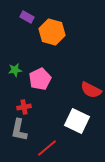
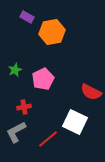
orange hexagon: rotated 25 degrees counterclockwise
green star: rotated 16 degrees counterclockwise
pink pentagon: moved 3 px right
red semicircle: moved 2 px down
white square: moved 2 px left, 1 px down
gray L-shape: moved 3 px left, 2 px down; rotated 50 degrees clockwise
red line: moved 1 px right, 9 px up
